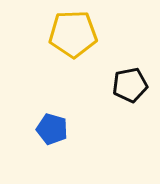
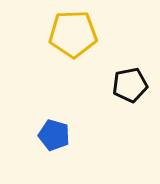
blue pentagon: moved 2 px right, 6 px down
